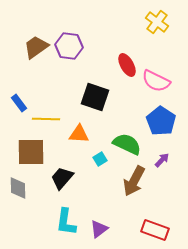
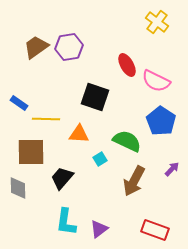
purple hexagon: moved 1 px down; rotated 16 degrees counterclockwise
blue rectangle: rotated 18 degrees counterclockwise
green semicircle: moved 3 px up
purple arrow: moved 10 px right, 9 px down
